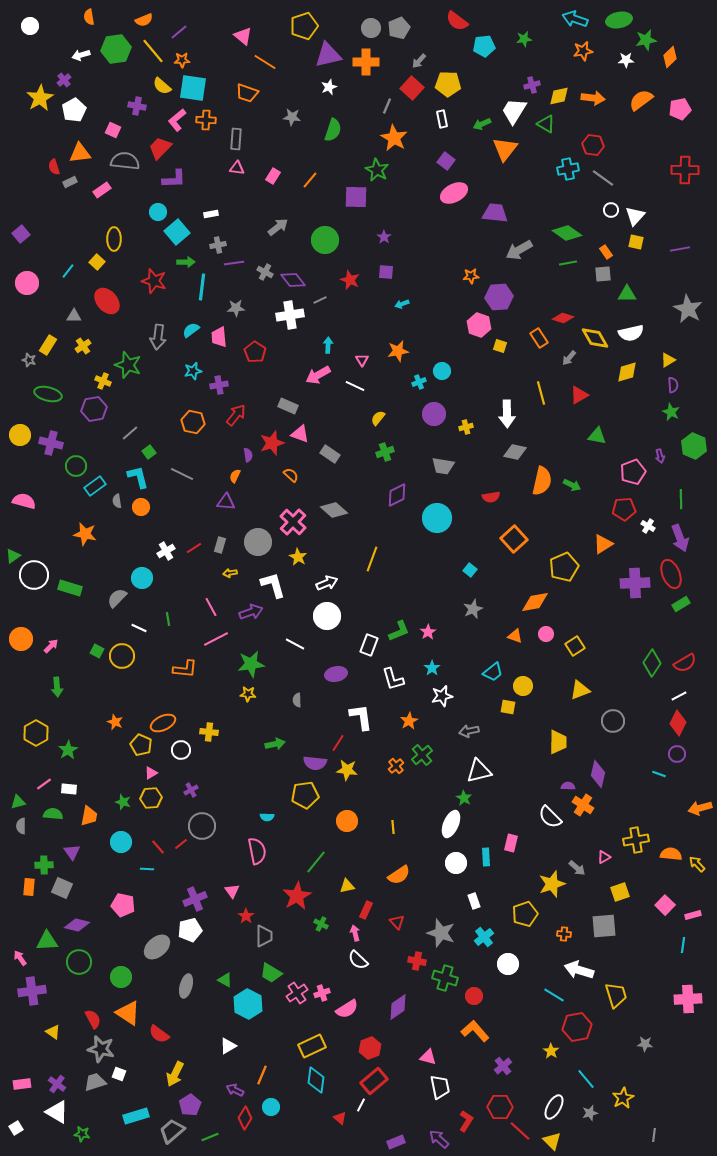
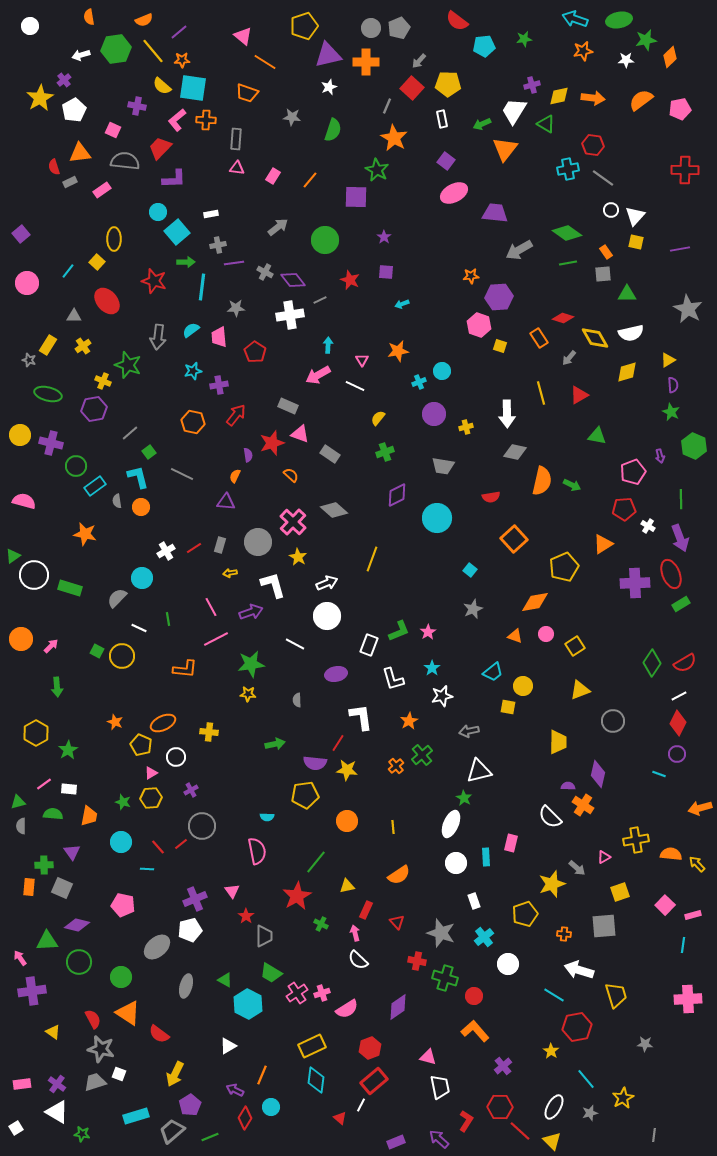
white circle at (181, 750): moved 5 px left, 7 px down
